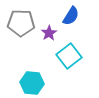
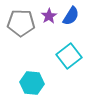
purple star: moved 17 px up
